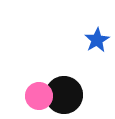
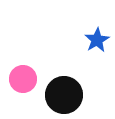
pink circle: moved 16 px left, 17 px up
